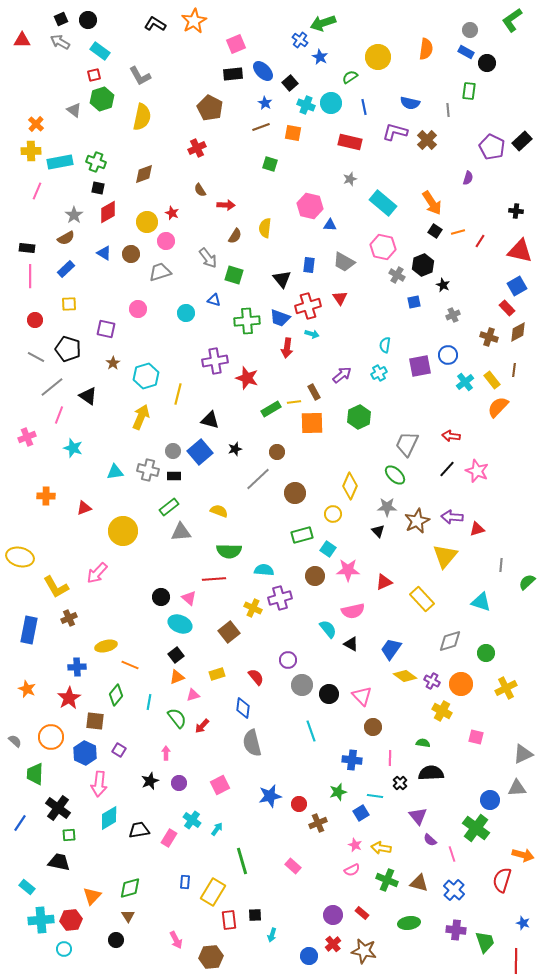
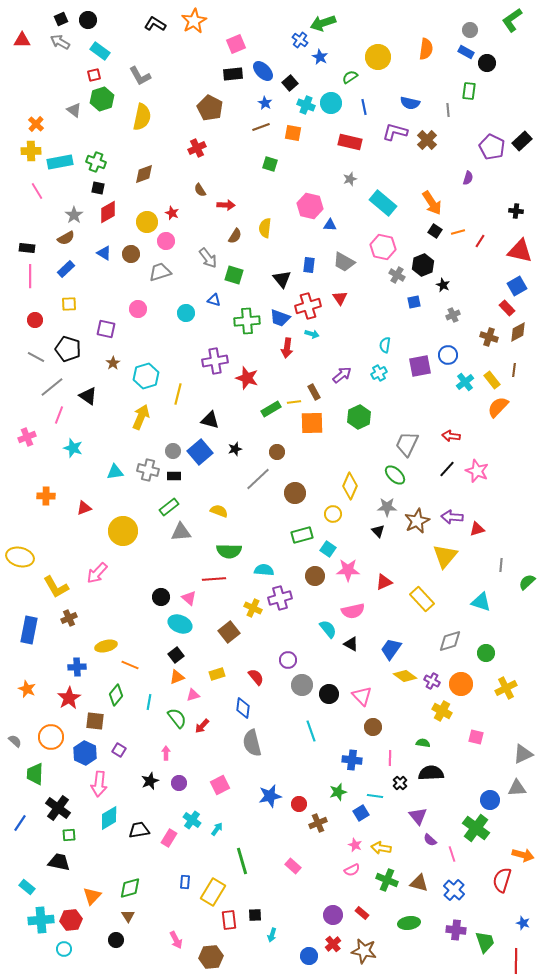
pink line at (37, 191): rotated 54 degrees counterclockwise
